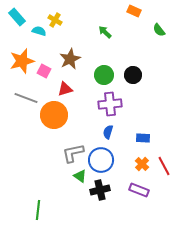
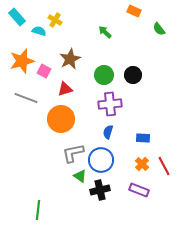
green semicircle: moved 1 px up
orange circle: moved 7 px right, 4 px down
